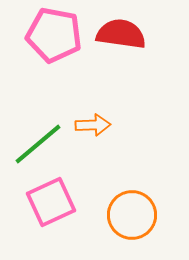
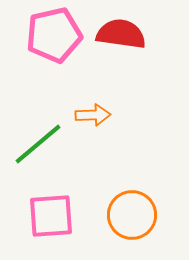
pink pentagon: rotated 24 degrees counterclockwise
orange arrow: moved 10 px up
pink square: moved 14 px down; rotated 21 degrees clockwise
